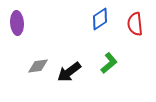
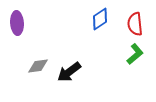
green L-shape: moved 26 px right, 9 px up
